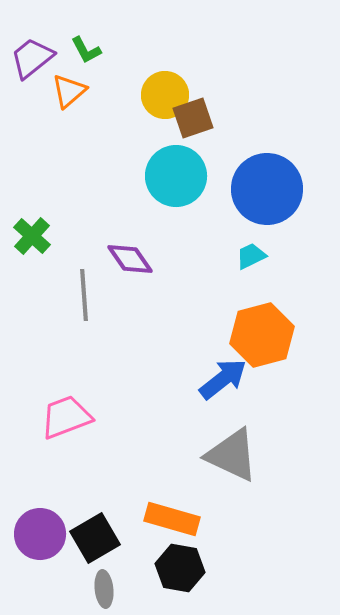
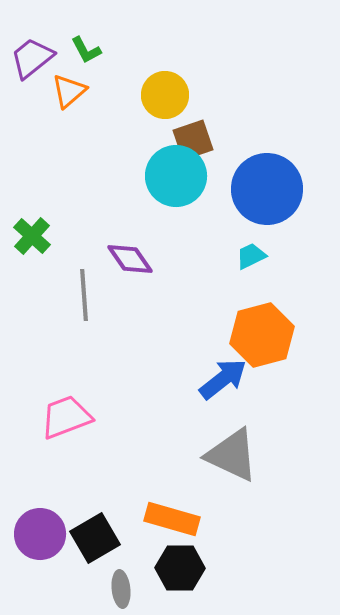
brown square: moved 22 px down
black hexagon: rotated 9 degrees counterclockwise
gray ellipse: moved 17 px right
